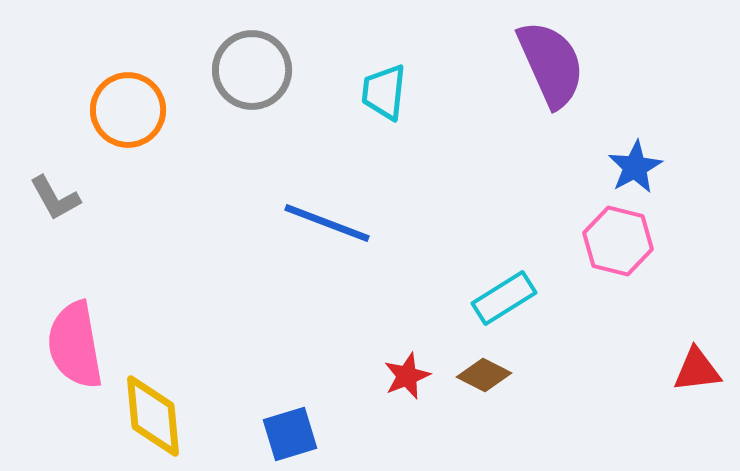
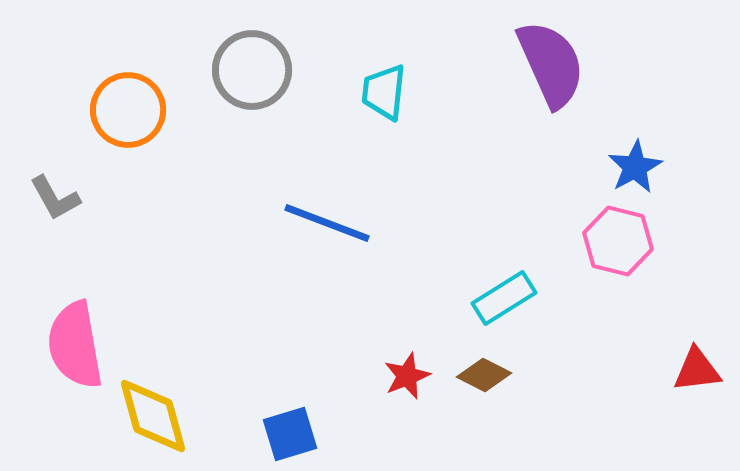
yellow diamond: rotated 10 degrees counterclockwise
